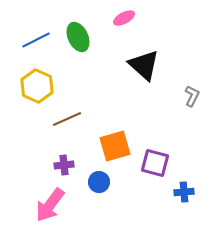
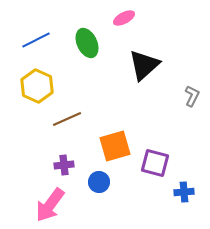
green ellipse: moved 9 px right, 6 px down
black triangle: rotated 36 degrees clockwise
